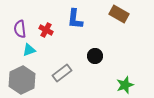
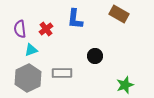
red cross: moved 1 px up; rotated 24 degrees clockwise
cyan triangle: moved 2 px right
gray rectangle: rotated 36 degrees clockwise
gray hexagon: moved 6 px right, 2 px up
